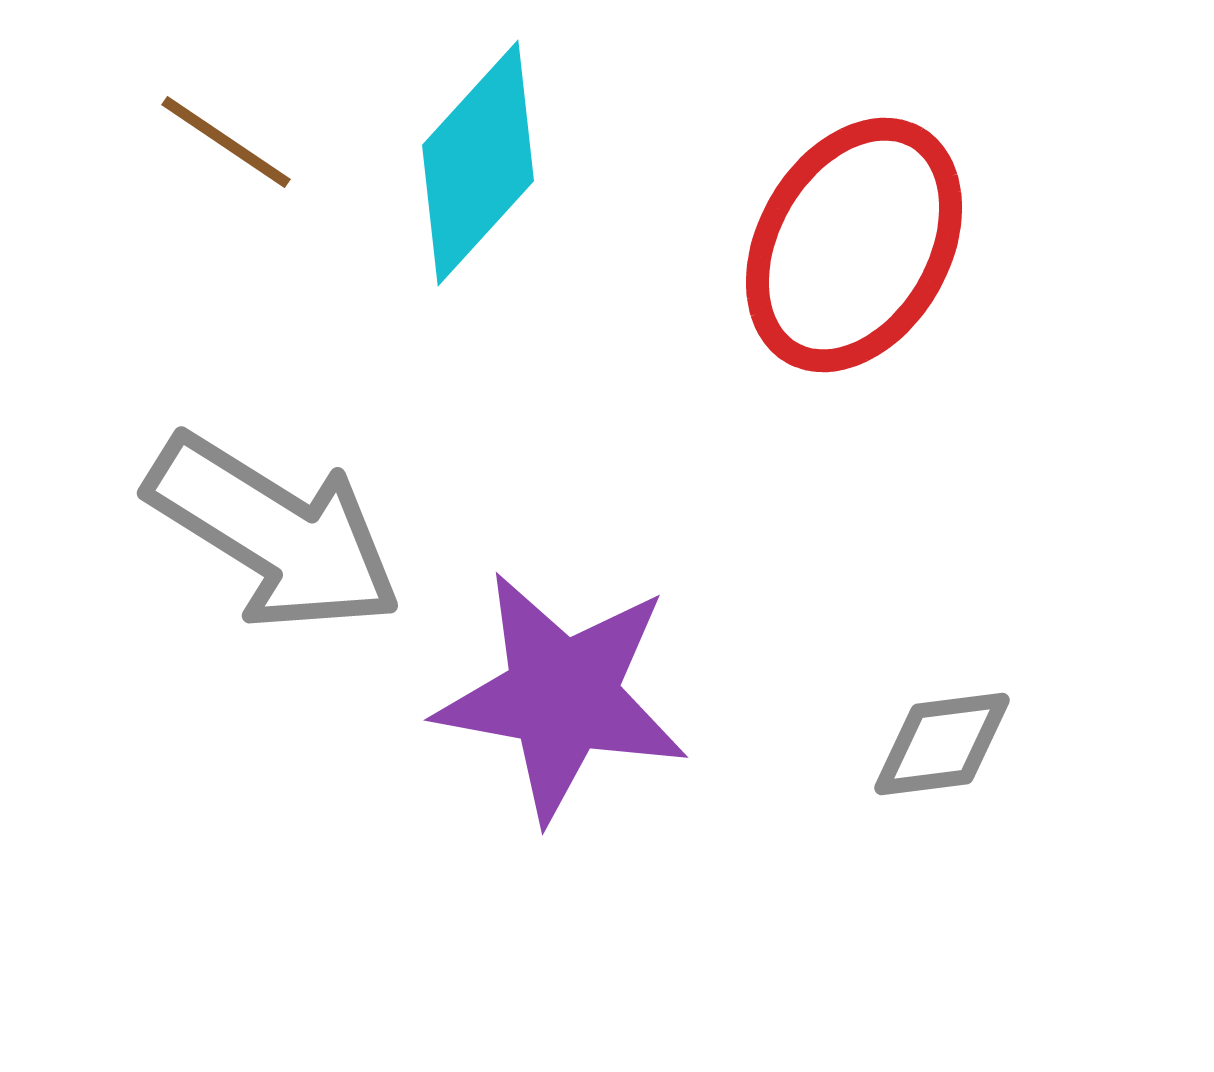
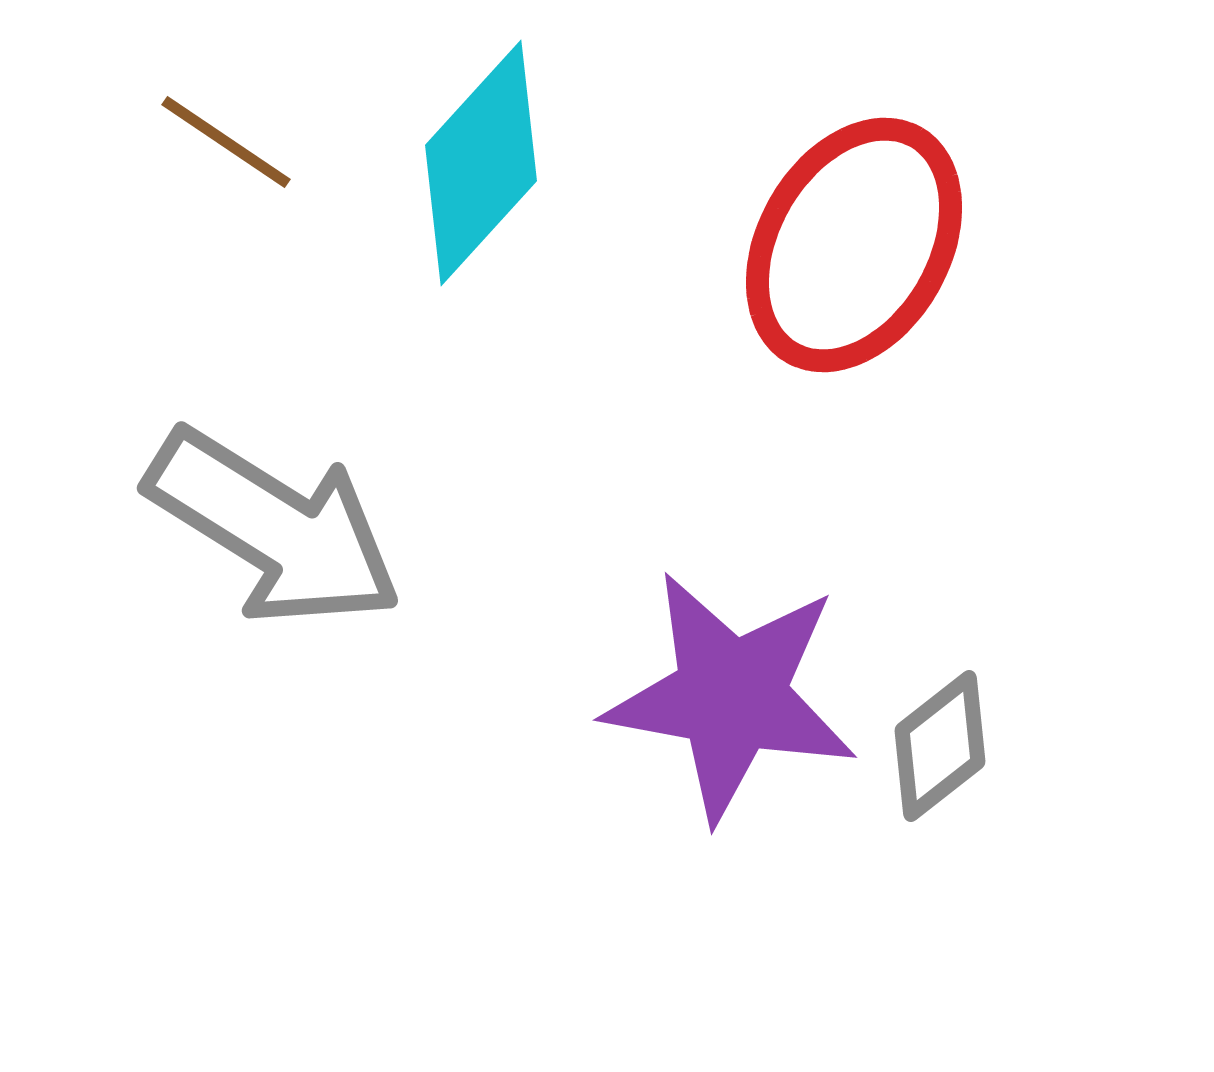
cyan diamond: moved 3 px right
gray arrow: moved 5 px up
purple star: moved 169 px right
gray diamond: moved 2 px left, 2 px down; rotated 31 degrees counterclockwise
